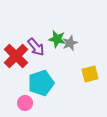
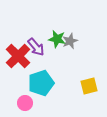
gray star: moved 2 px up
red cross: moved 2 px right
yellow square: moved 1 px left, 12 px down
